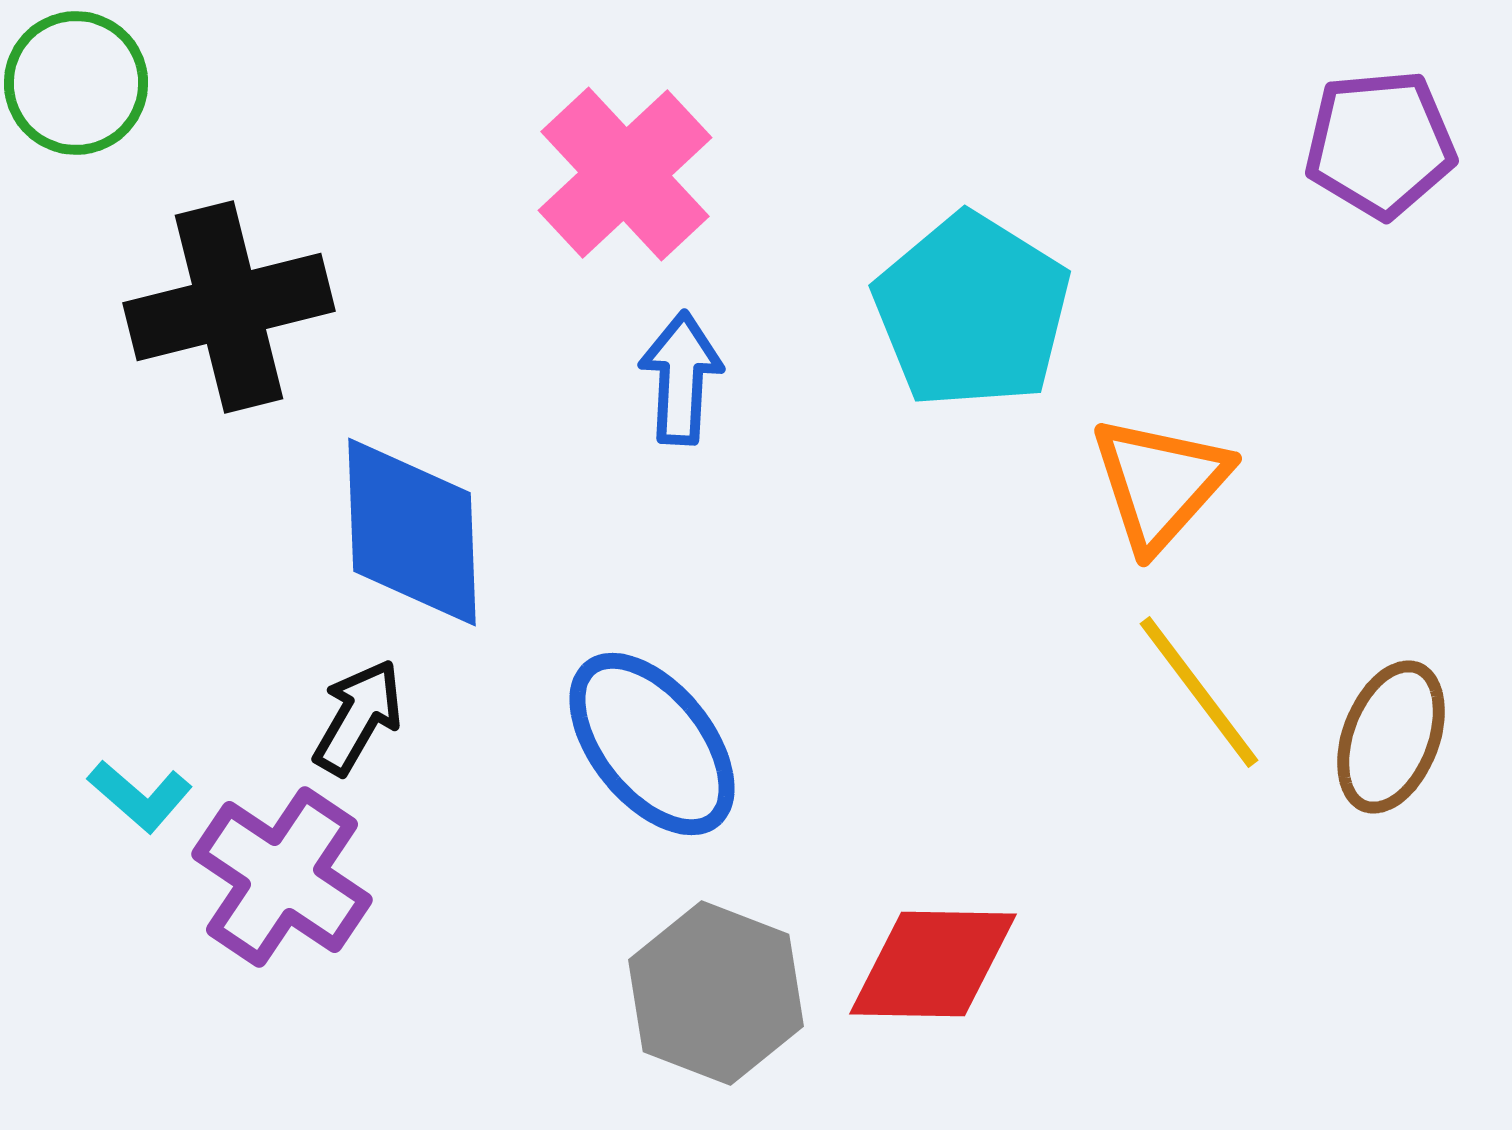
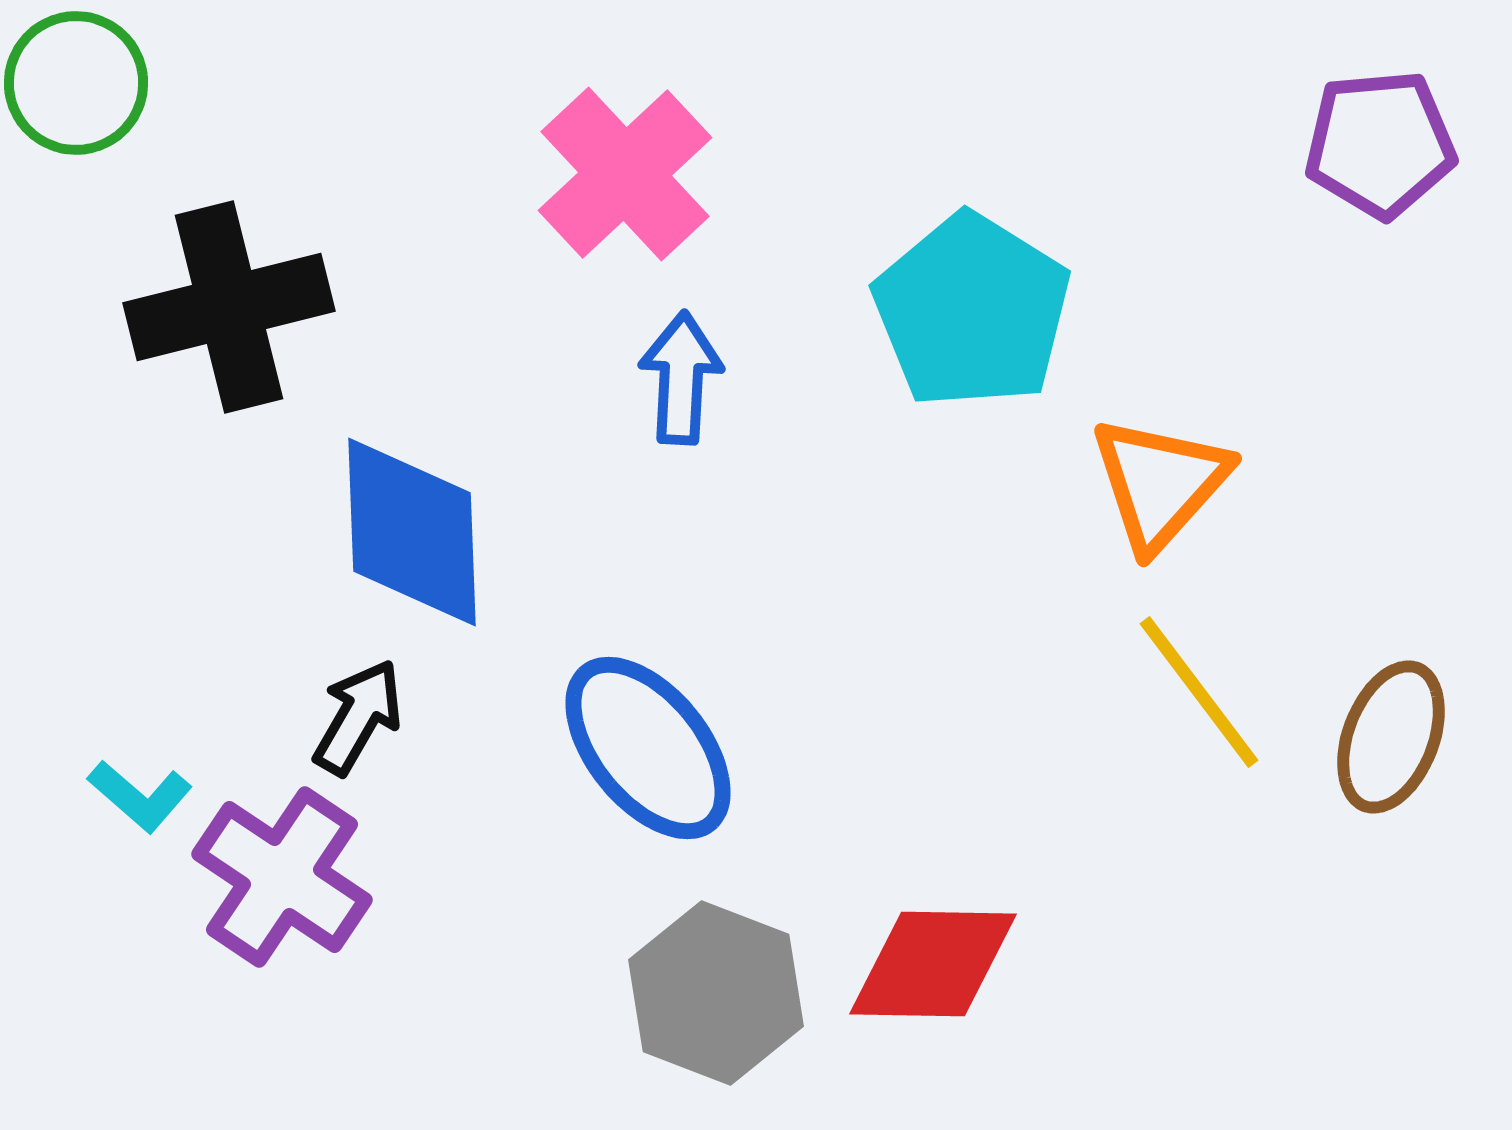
blue ellipse: moved 4 px left, 4 px down
